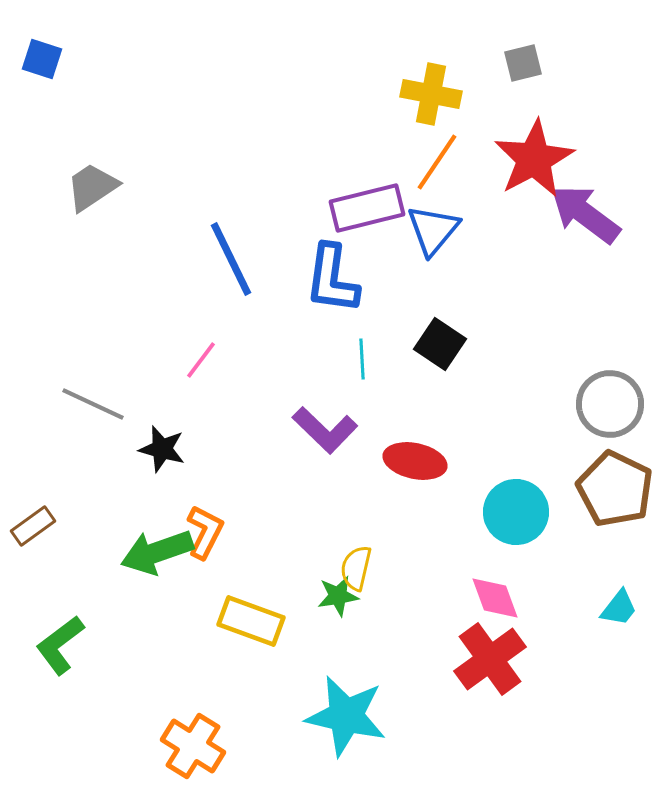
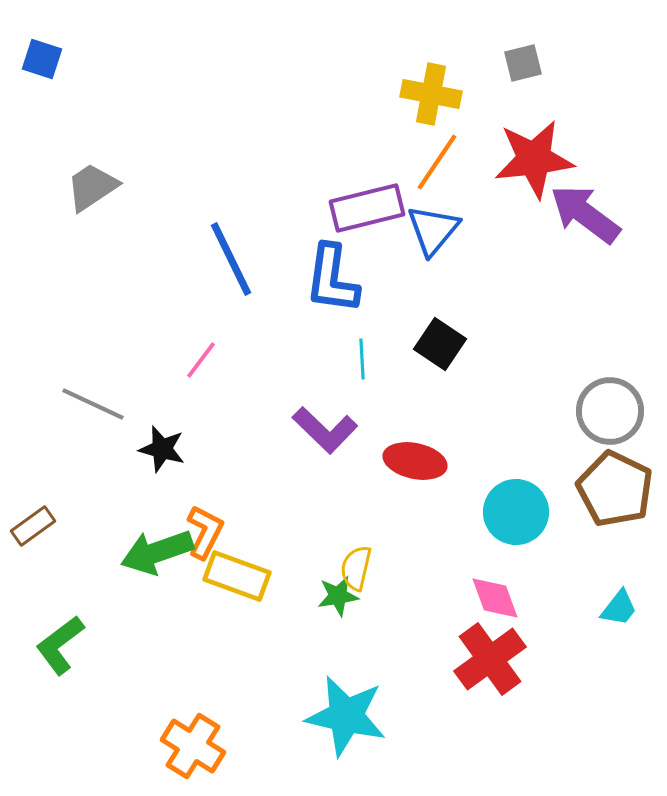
red star: rotated 22 degrees clockwise
gray circle: moved 7 px down
yellow rectangle: moved 14 px left, 45 px up
